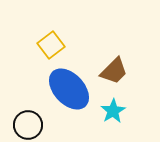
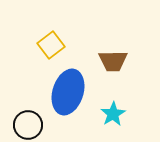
brown trapezoid: moved 1 px left, 10 px up; rotated 44 degrees clockwise
blue ellipse: moved 1 px left, 3 px down; rotated 60 degrees clockwise
cyan star: moved 3 px down
